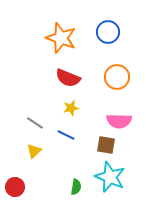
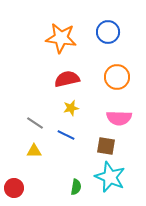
orange star: rotated 12 degrees counterclockwise
red semicircle: moved 1 px left, 1 px down; rotated 145 degrees clockwise
pink semicircle: moved 3 px up
brown square: moved 1 px down
yellow triangle: rotated 42 degrees clockwise
red circle: moved 1 px left, 1 px down
